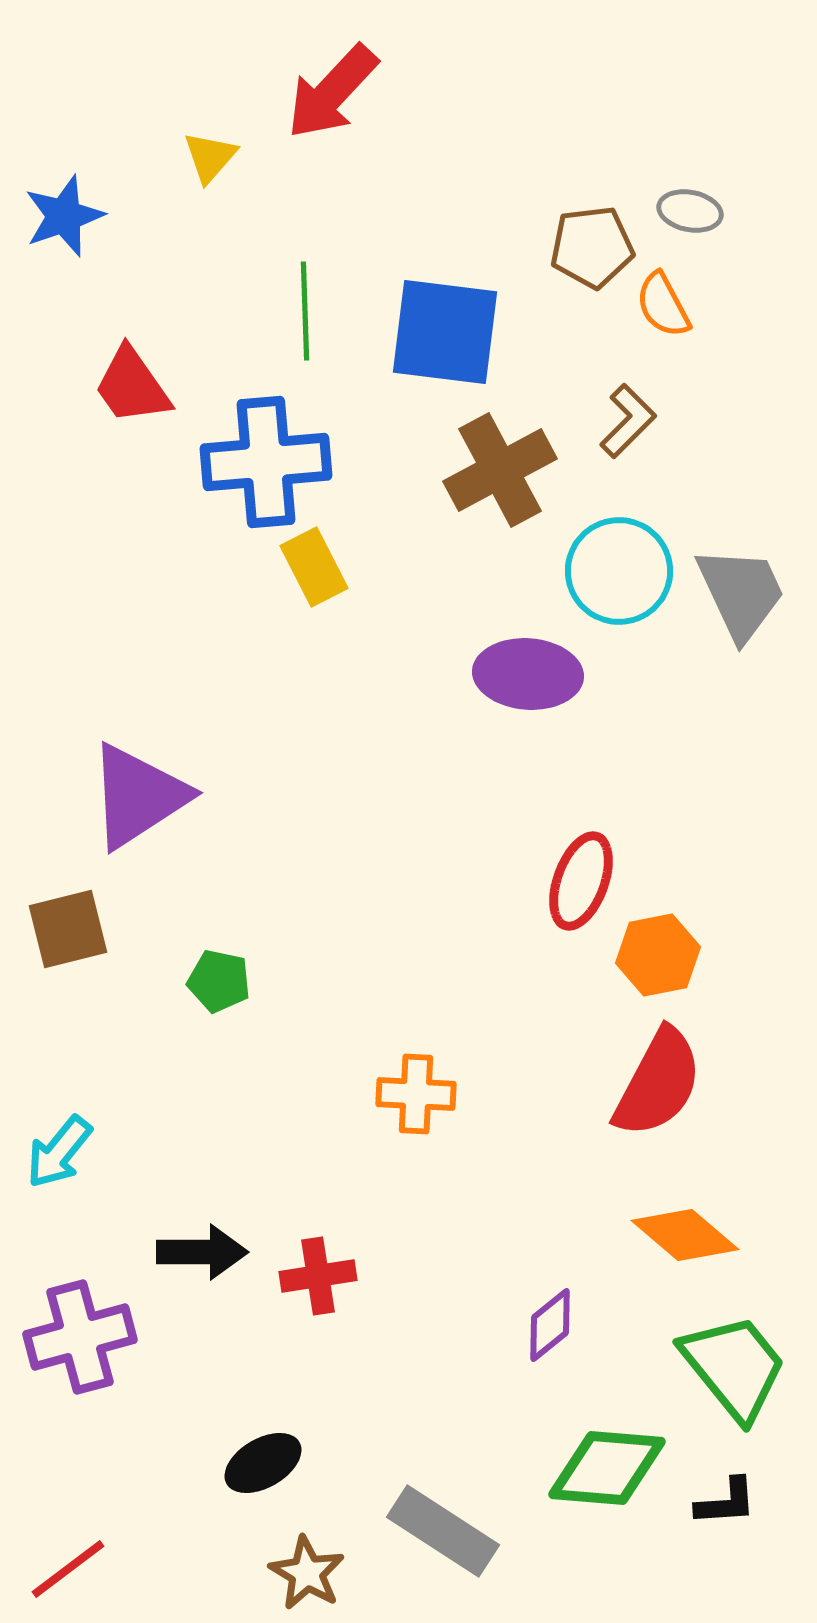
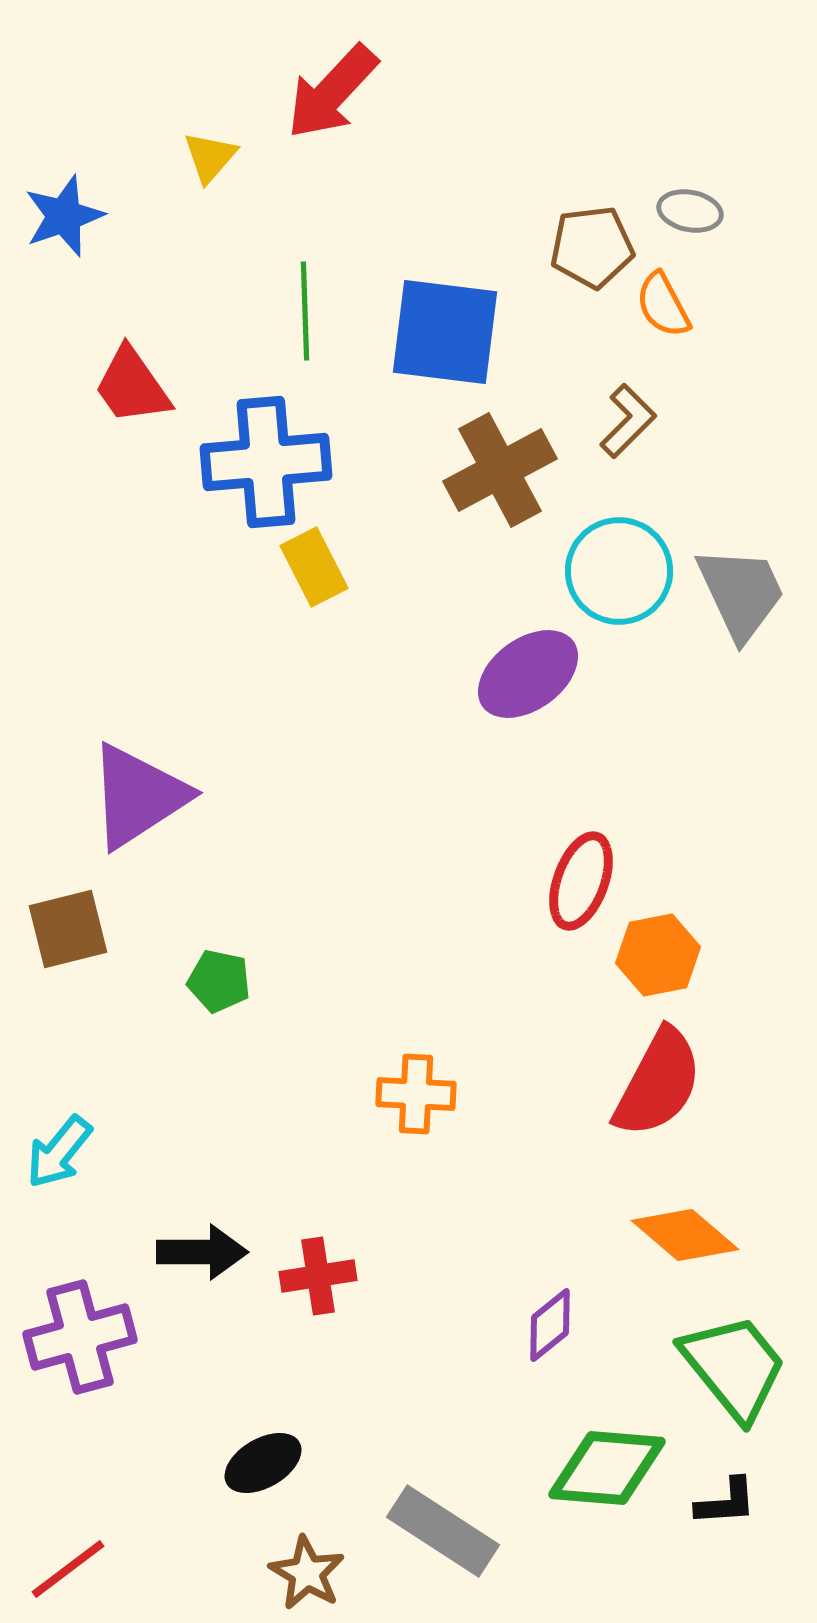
purple ellipse: rotated 40 degrees counterclockwise
